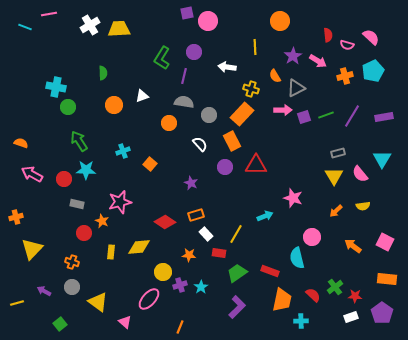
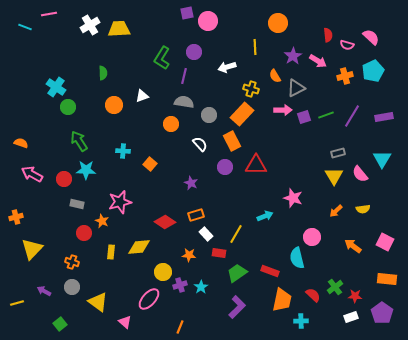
orange circle at (280, 21): moved 2 px left, 2 px down
white arrow at (227, 67): rotated 24 degrees counterclockwise
cyan cross at (56, 87): rotated 24 degrees clockwise
orange circle at (169, 123): moved 2 px right, 1 px down
cyan cross at (123, 151): rotated 24 degrees clockwise
yellow semicircle at (363, 206): moved 3 px down
